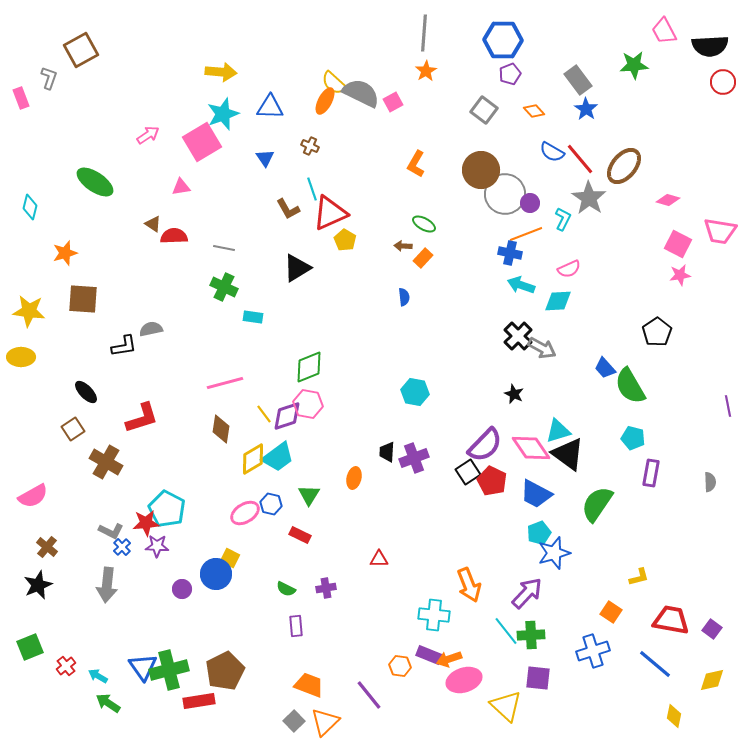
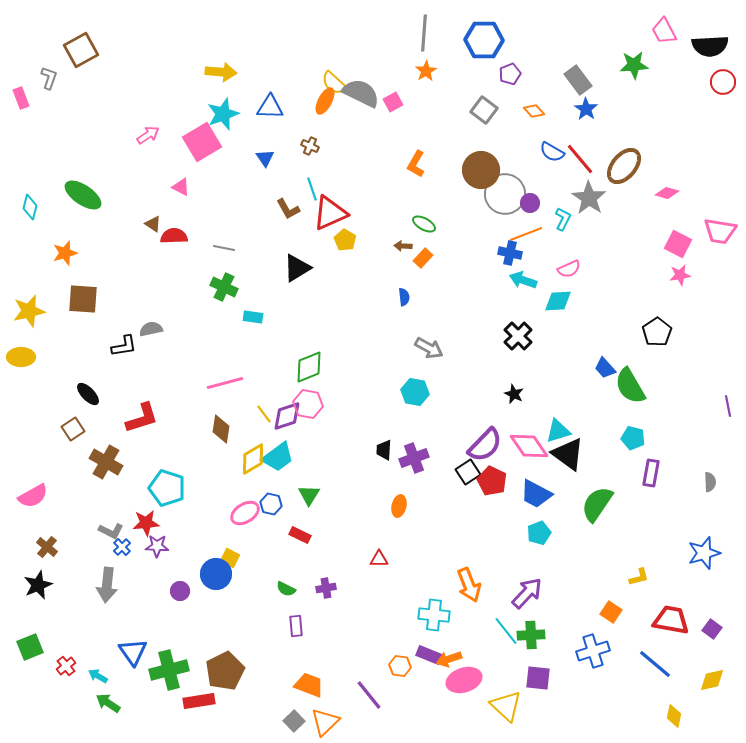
blue hexagon at (503, 40): moved 19 px left
green ellipse at (95, 182): moved 12 px left, 13 px down
pink triangle at (181, 187): rotated 36 degrees clockwise
pink diamond at (668, 200): moved 1 px left, 7 px up
cyan arrow at (521, 285): moved 2 px right, 5 px up
yellow star at (29, 311): rotated 20 degrees counterclockwise
gray arrow at (542, 348): moved 113 px left
black ellipse at (86, 392): moved 2 px right, 2 px down
pink diamond at (531, 448): moved 2 px left, 2 px up
black trapezoid at (387, 452): moved 3 px left, 2 px up
orange ellipse at (354, 478): moved 45 px right, 28 px down
cyan pentagon at (167, 509): moved 21 px up; rotated 9 degrees counterclockwise
blue star at (554, 553): moved 150 px right
purple circle at (182, 589): moved 2 px left, 2 px down
blue triangle at (143, 667): moved 10 px left, 15 px up
